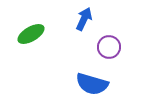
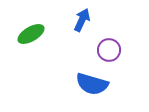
blue arrow: moved 2 px left, 1 px down
purple circle: moved 3 px down
